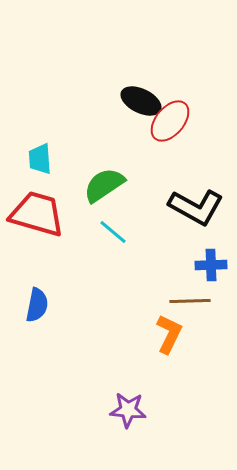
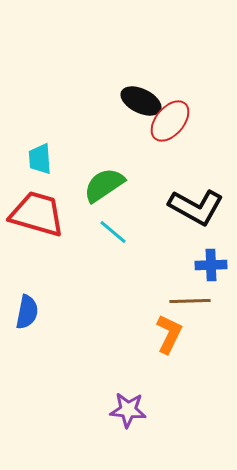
blue semicircle: moved 10 px left, 7 px down
